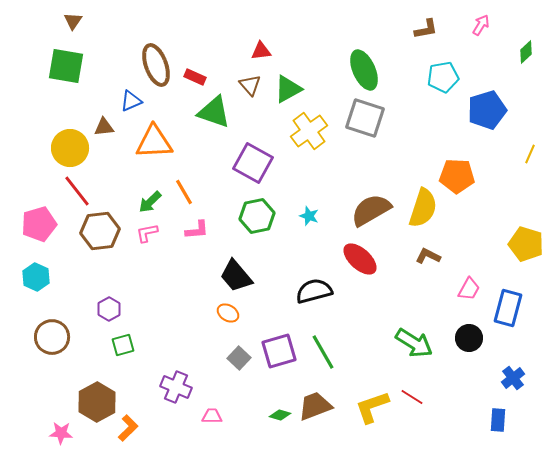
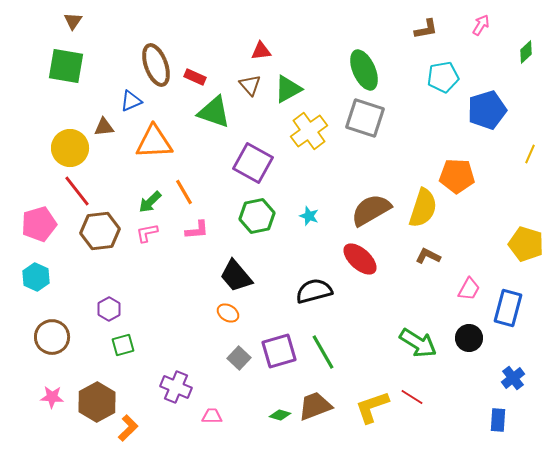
green arrow at (414, 343): moved 4 px right
pink star at (61, 433): moved 9 px left, 36 px up
